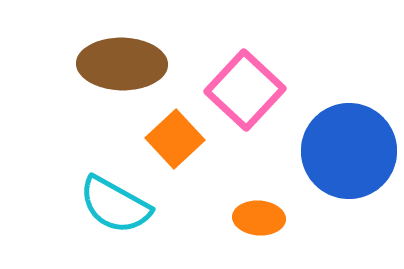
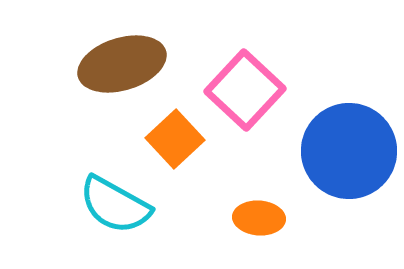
brown ellipse: rotated 18 degrees counterclockwise
